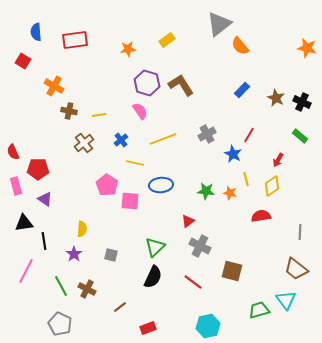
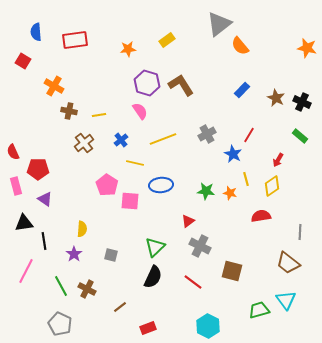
brown trapezoid at (296, 269): moved 8 px left, 6 px up
cyan hexagon at (208, 326): rotated 20 degrees counterclockwise
